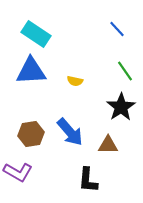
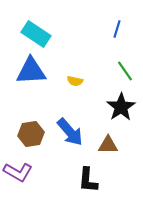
blue line: rotated 60 degrees clockwise
